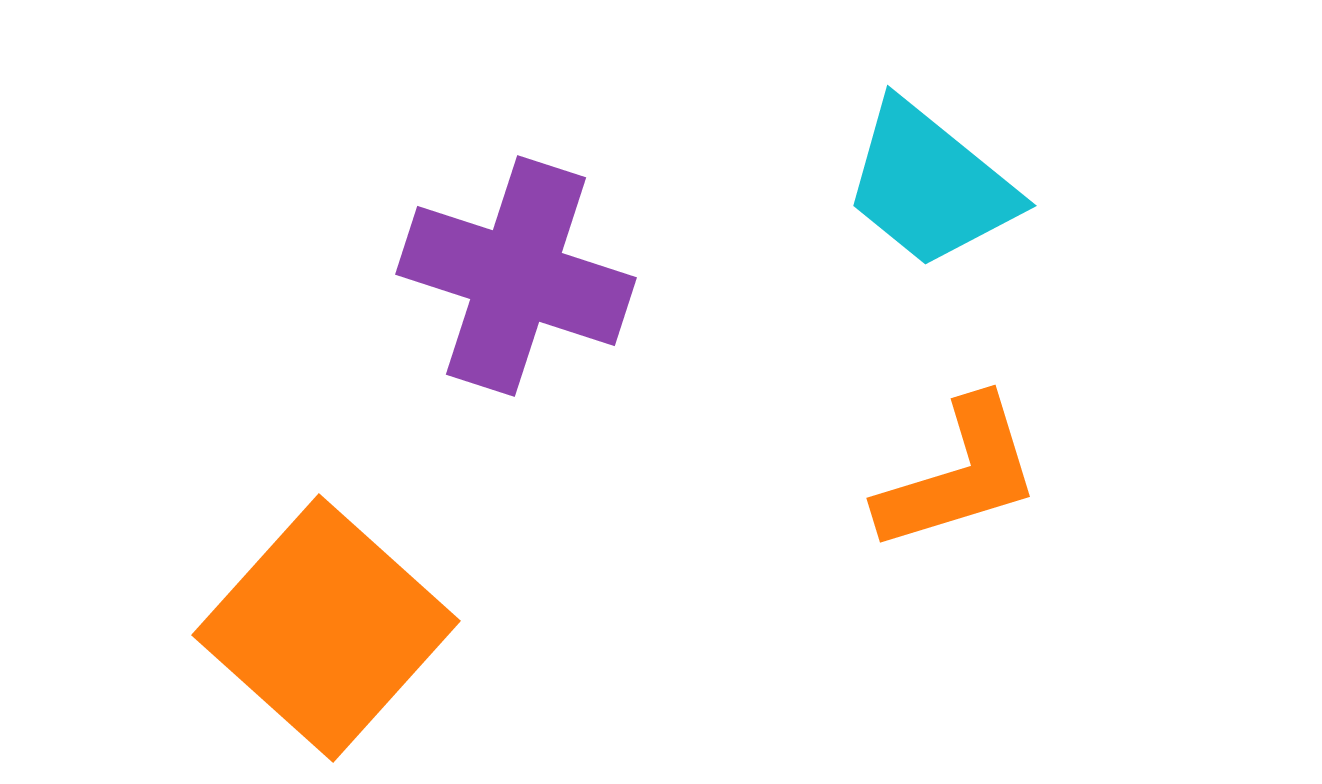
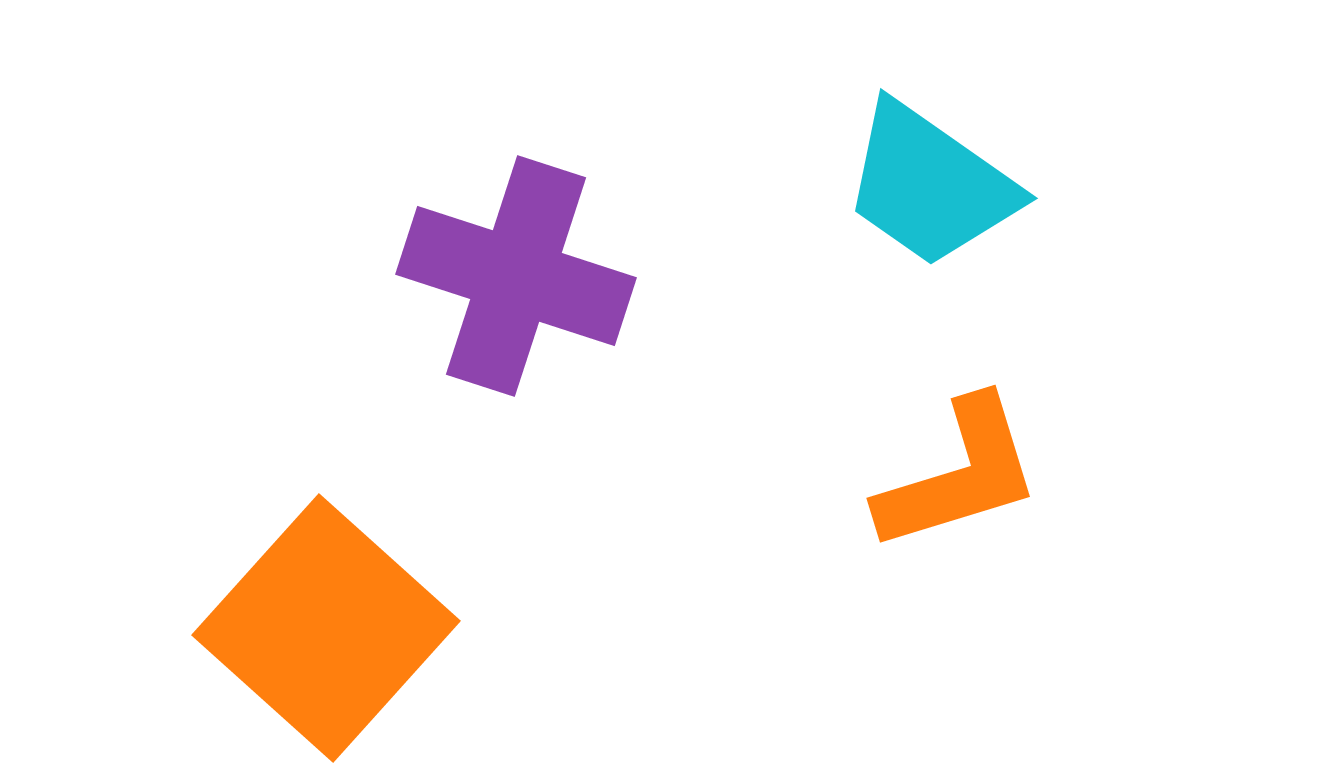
cyan trapezoid: rotated 4 degrees counterclockwise
